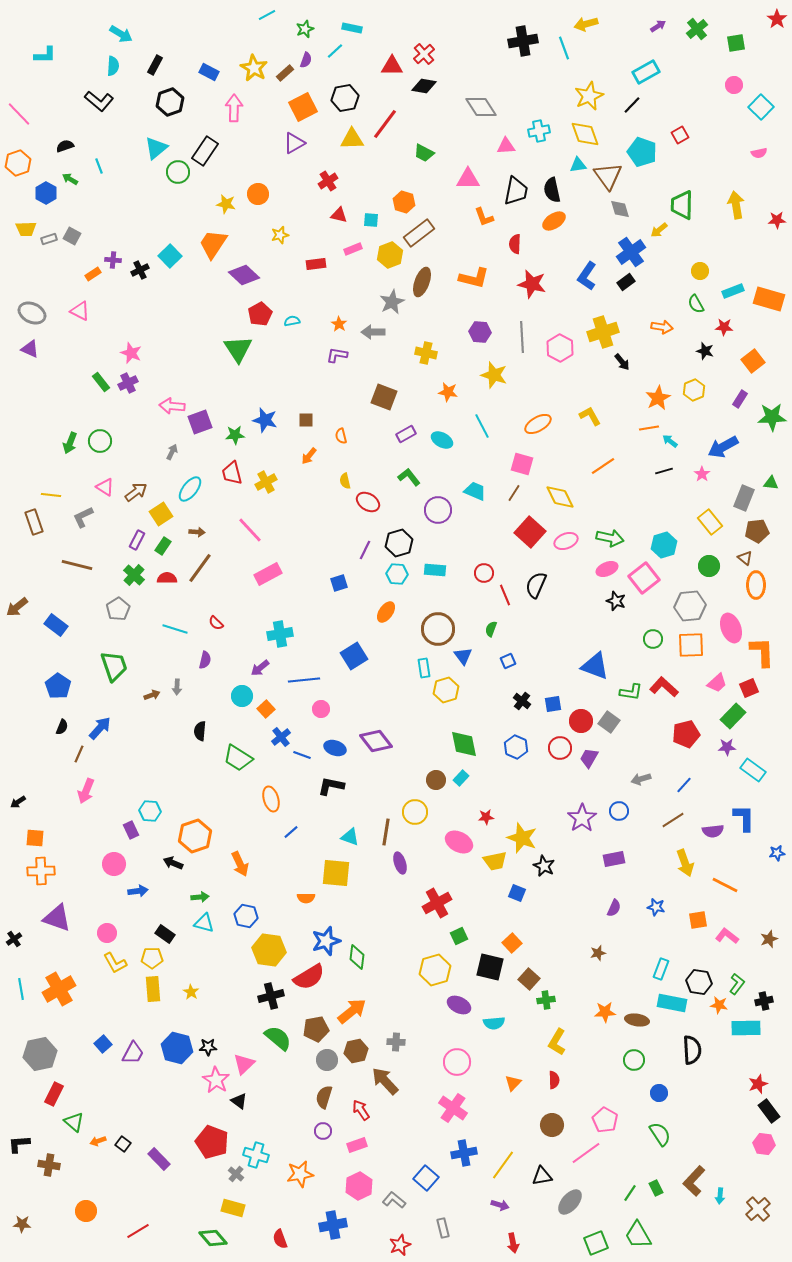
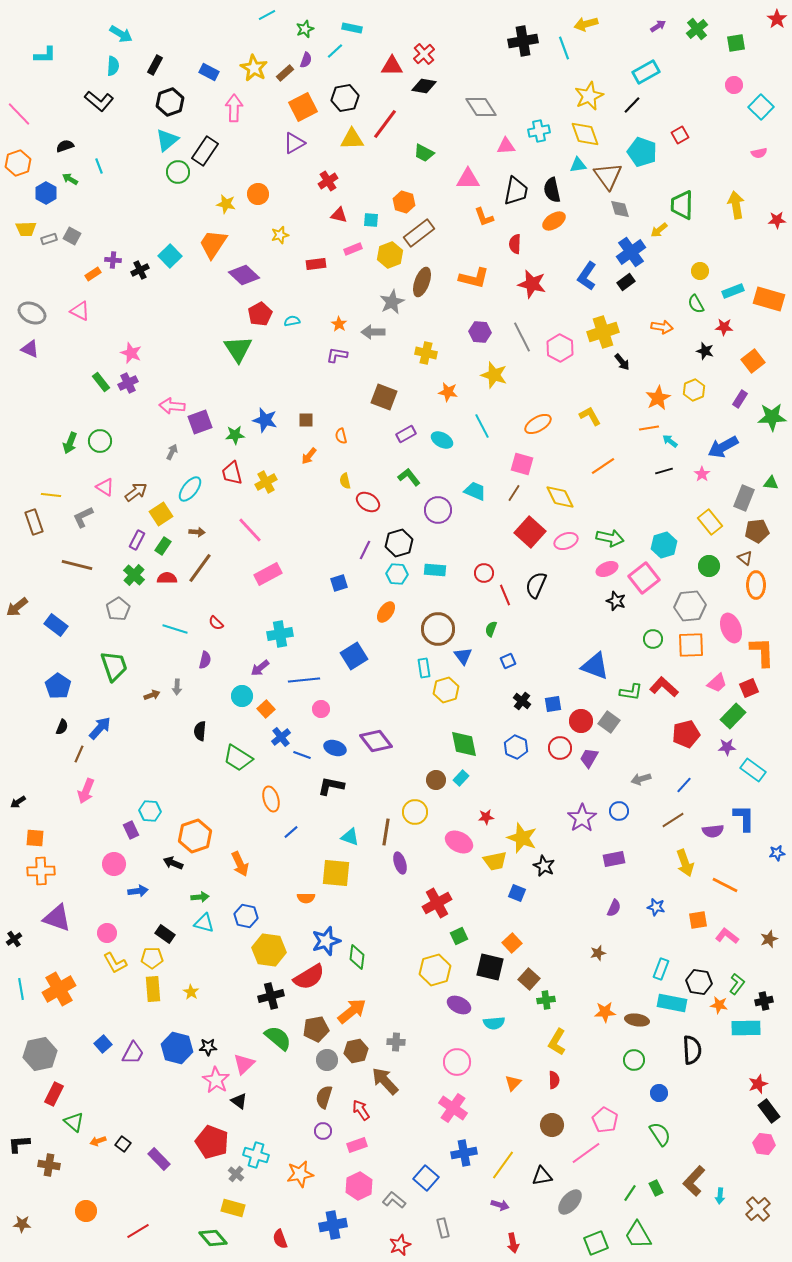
cyan triangle at (156, 148): moved 11 px right, 8 px up
gray line at (522, 337): rotated 24 degrees counterclockwise
